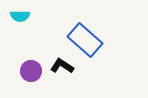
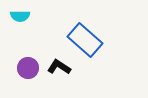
black L-shape: moved 3 px left, 1 px down
purple circle: moved 3 px left, 3 px up
